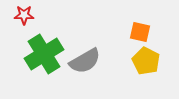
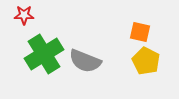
gray semicircle: rotated 52 degrees clockwise
